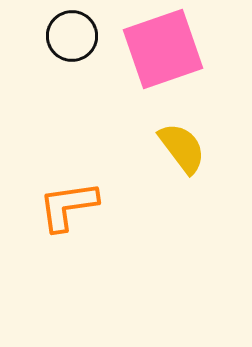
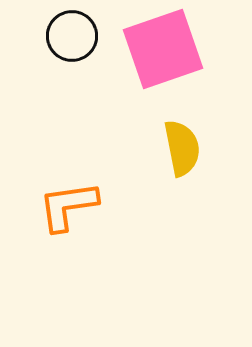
yellow semicircle: rotated 26 degrees clockwise
